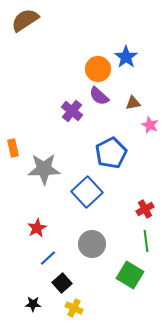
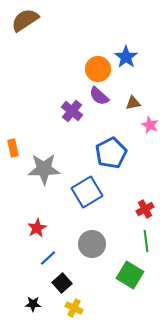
blue square: rotated 12 degrees clockwise
